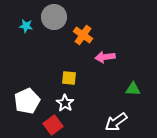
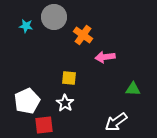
red square: moved 9 px left; rotated 30 degrees clockwise
